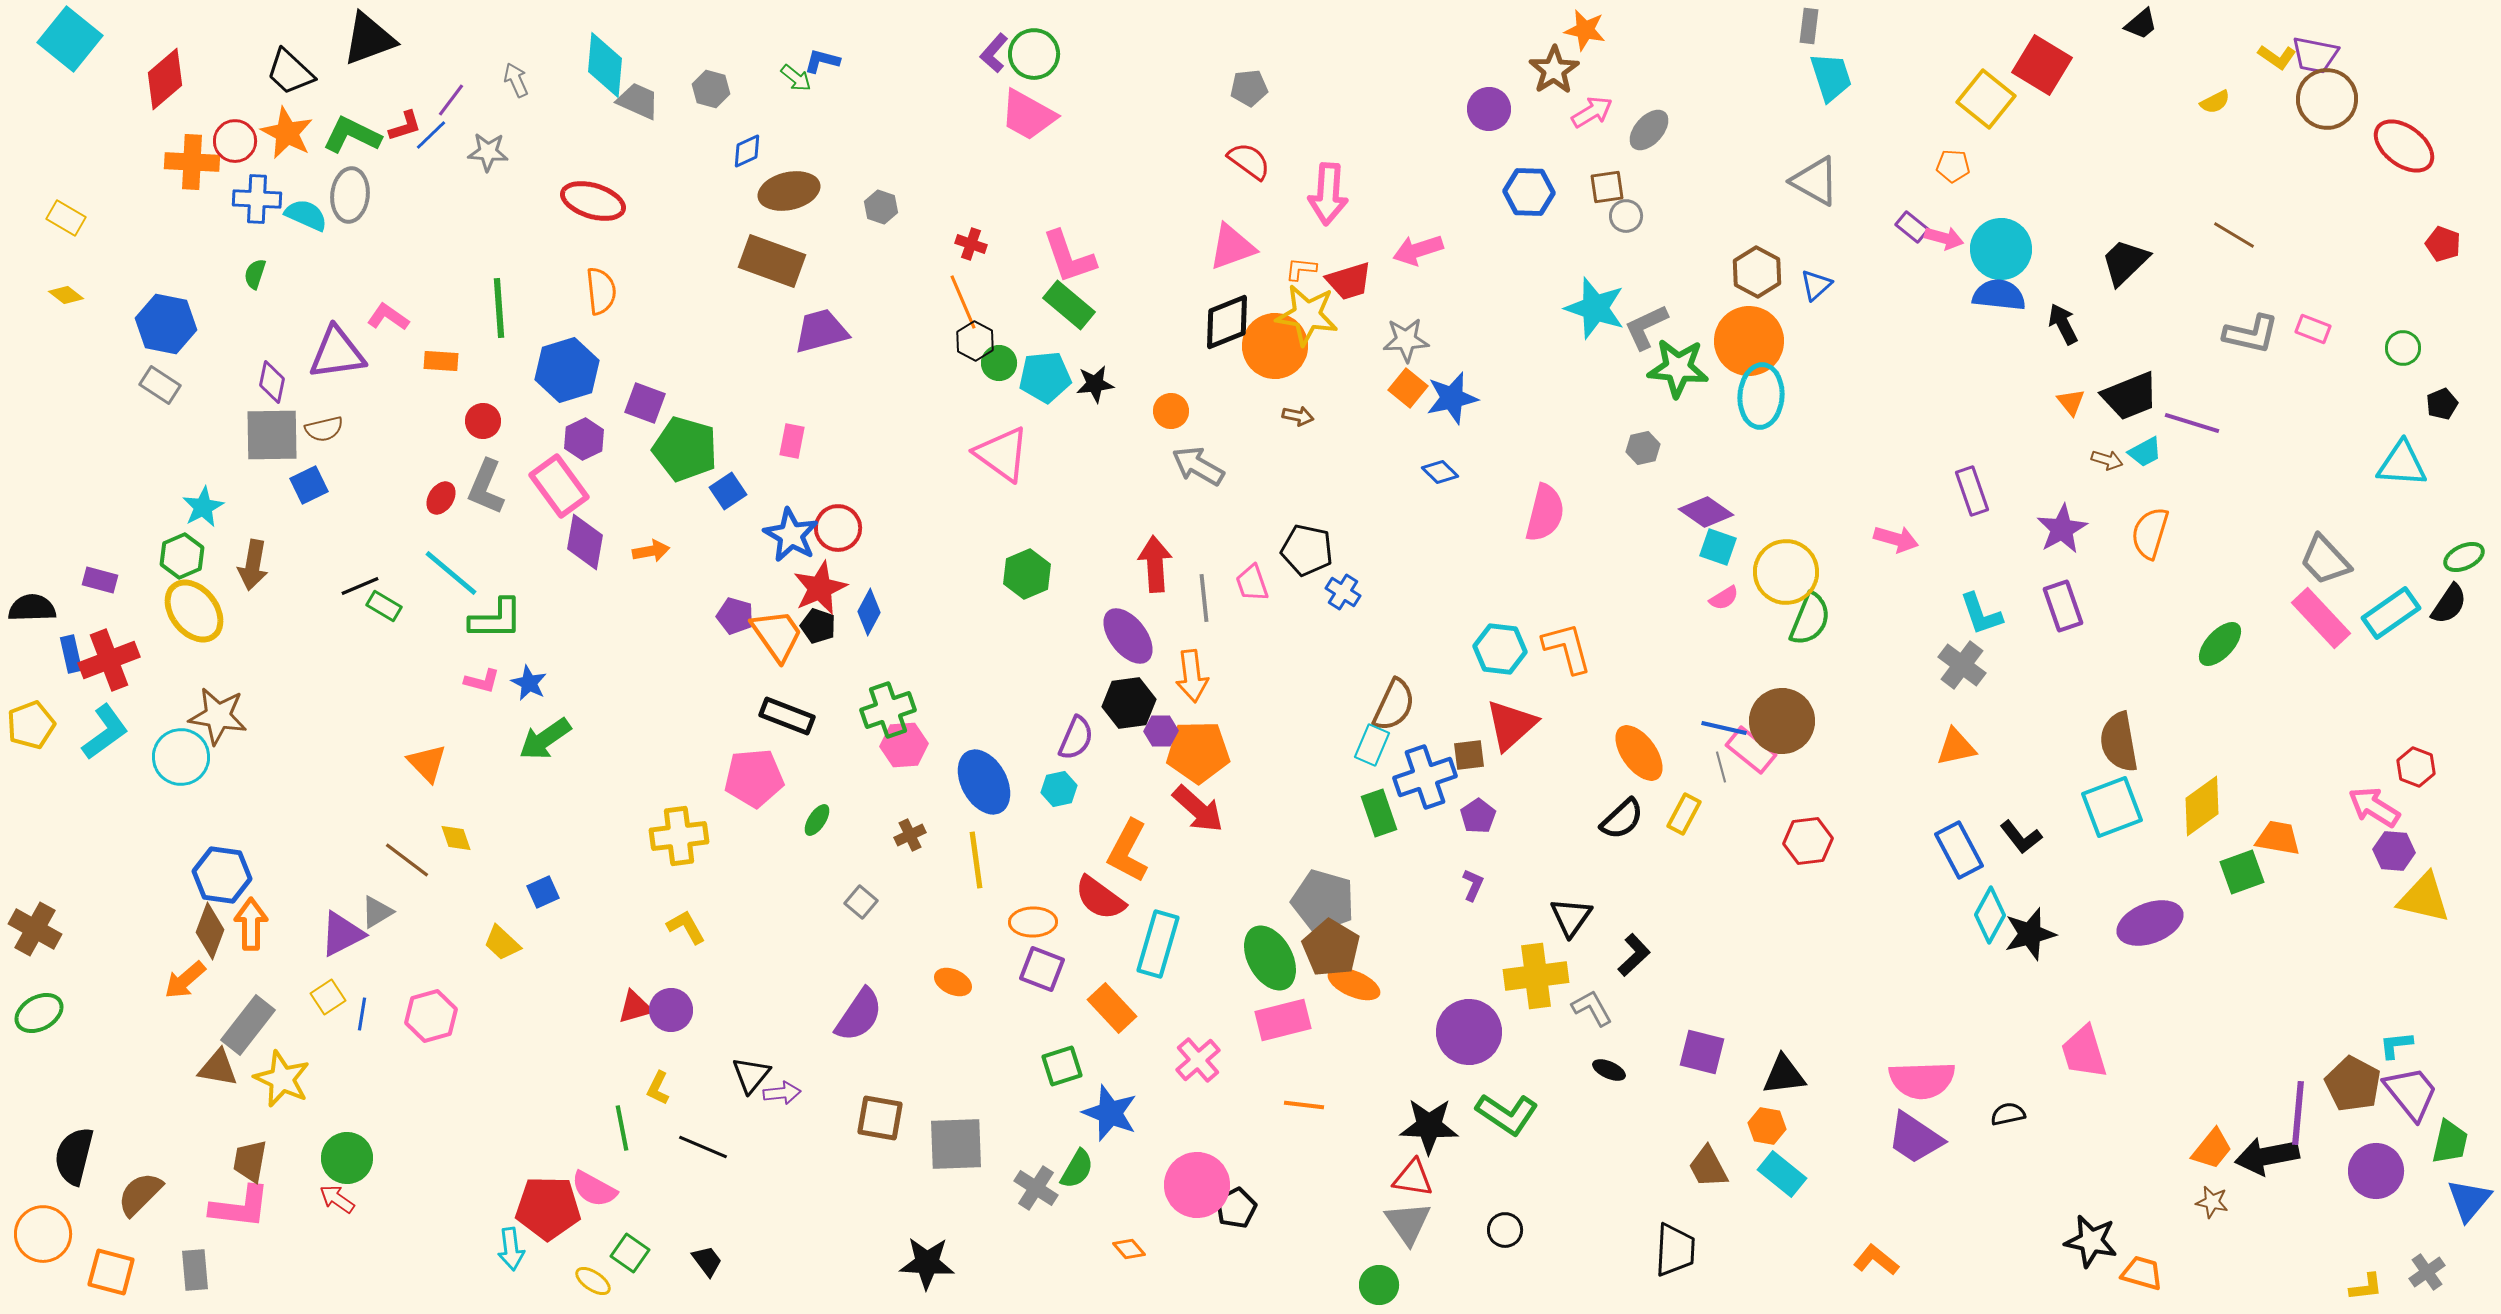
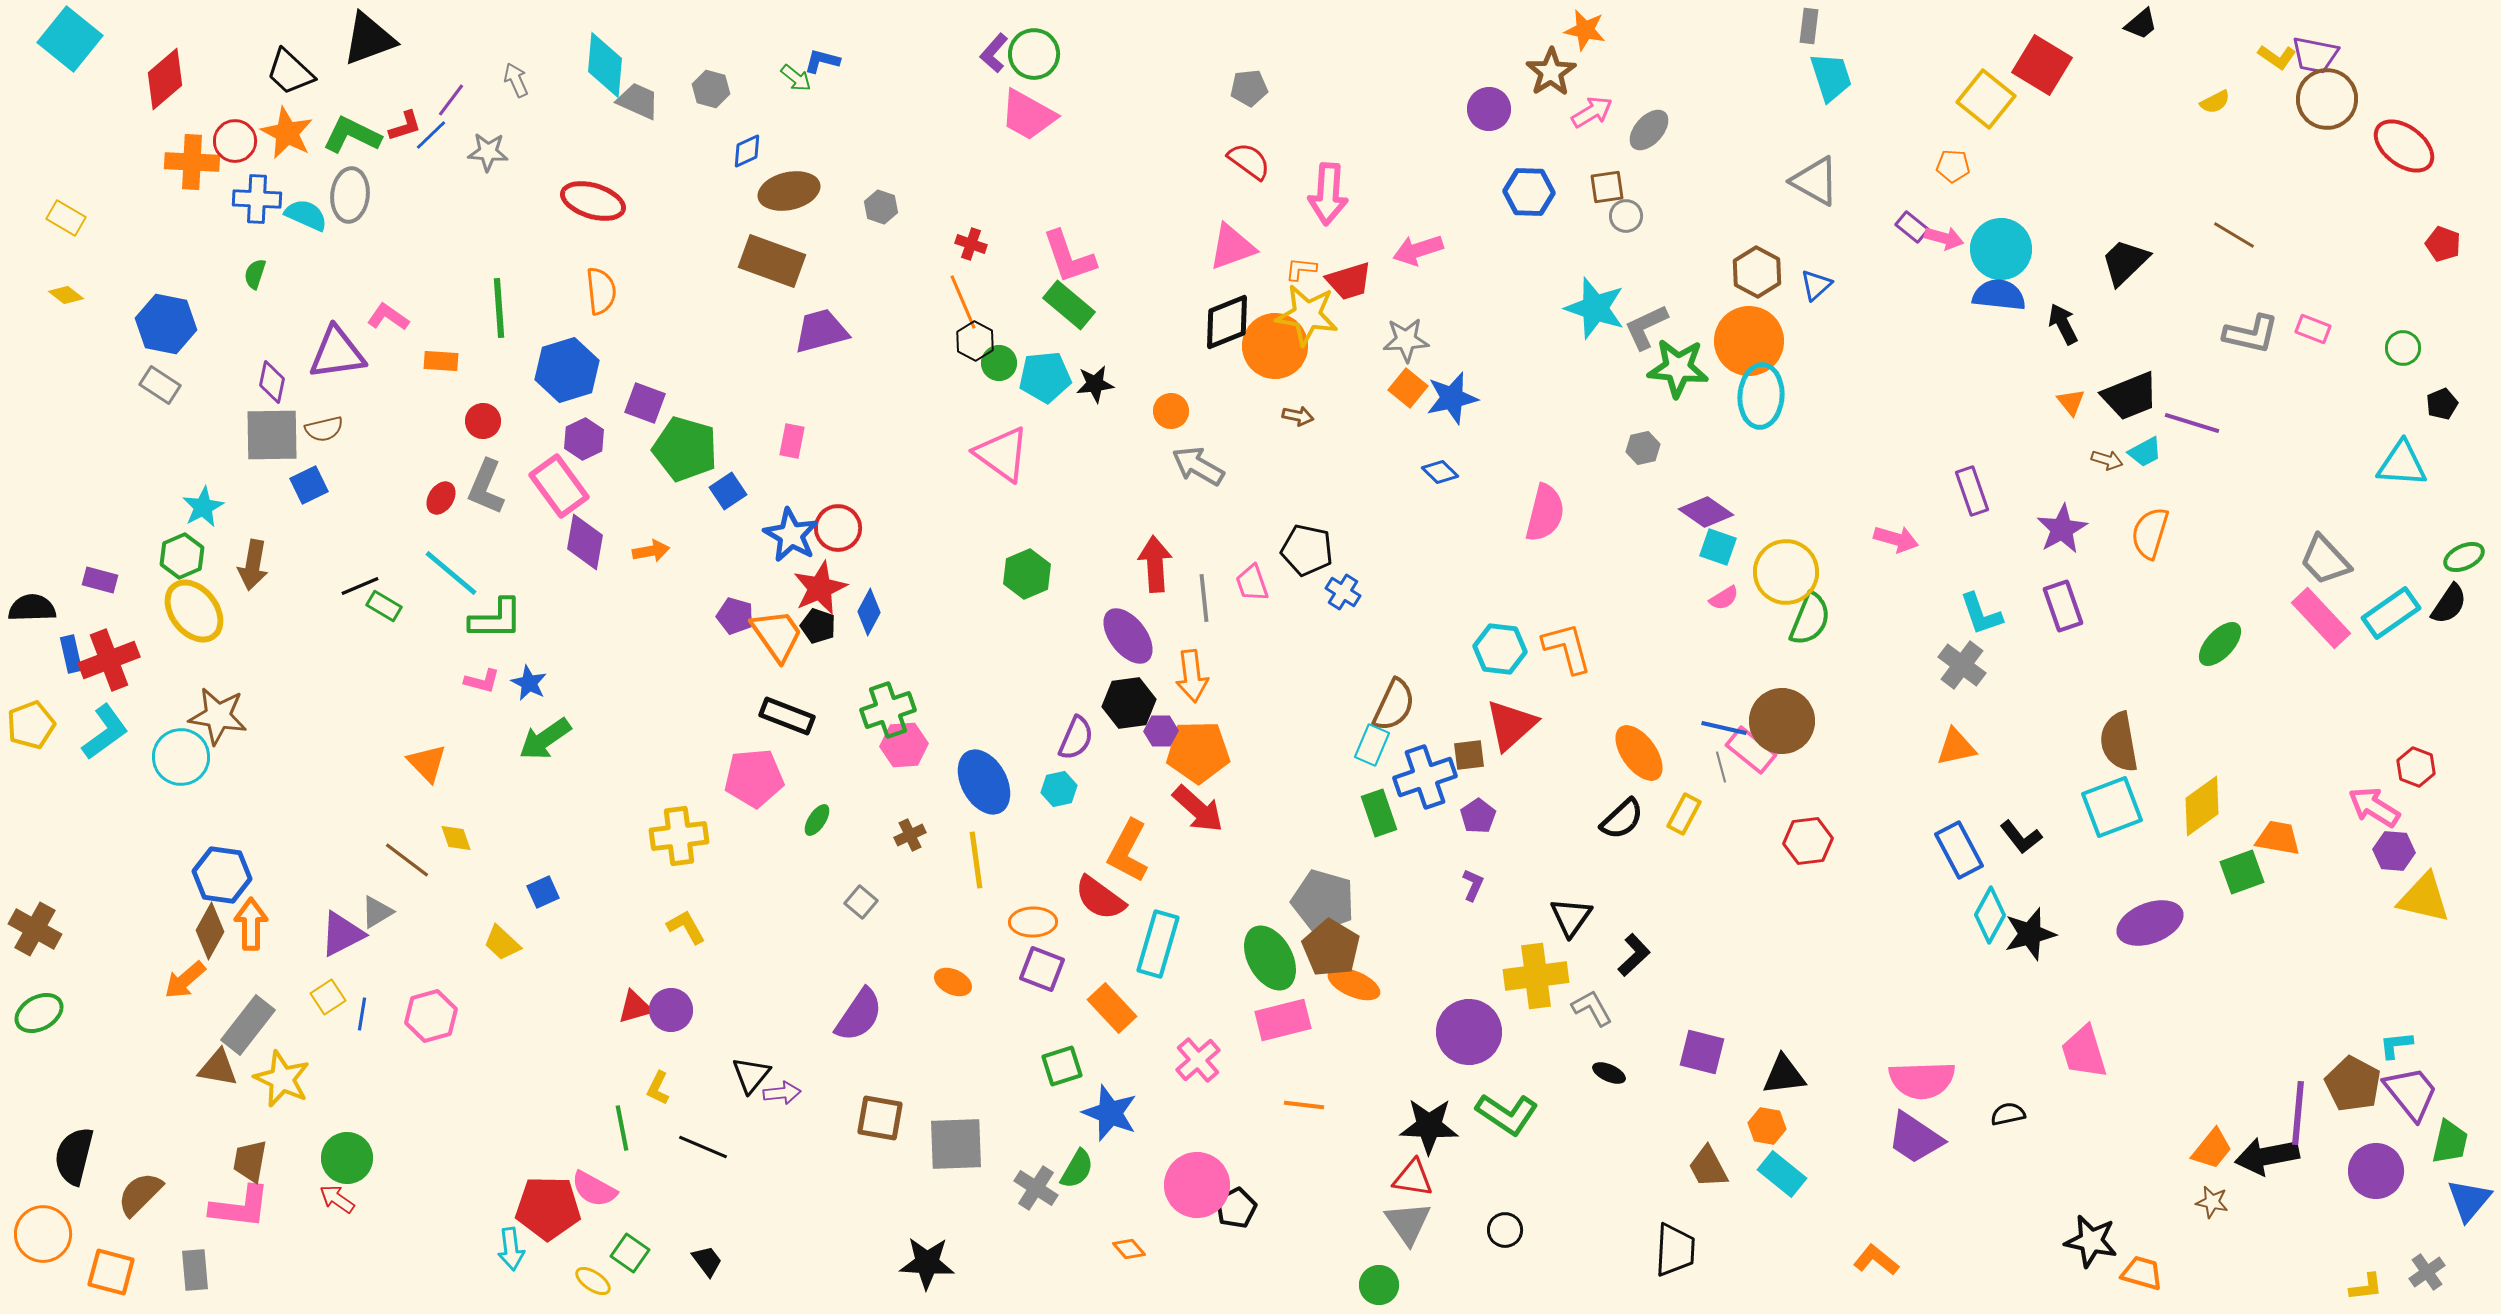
brown star at (1554, 70): moved 3 px left, 2 px down
brown diamond at (210, 931): rotated 8 degrees clockwise
black ellipse at (1609, 1070): moved 3 px down
